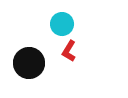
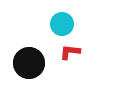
red L-shape: moved 1 px right, 1 px down; rotated 65 degrees clockwise
